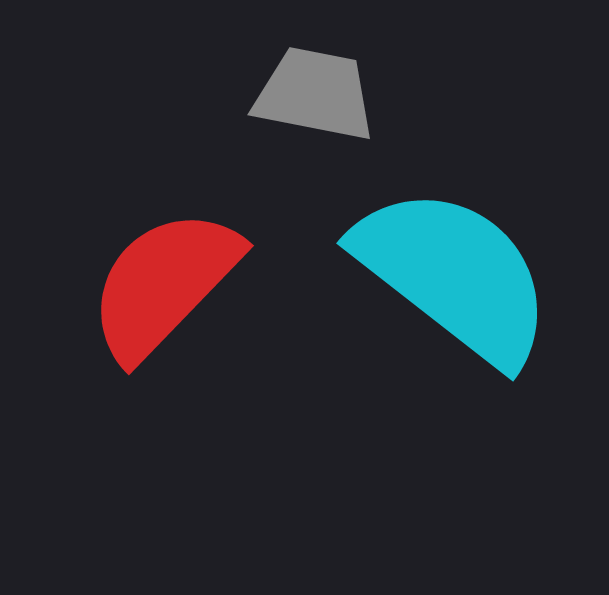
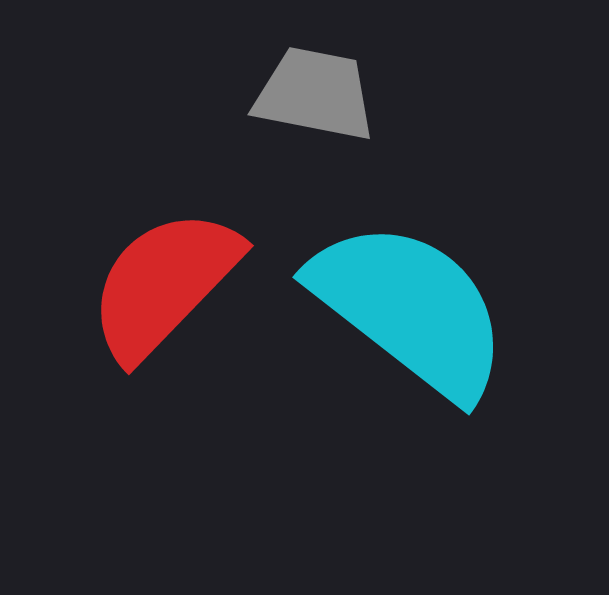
cyan semicircle: moved 44 px left, 34 px down
